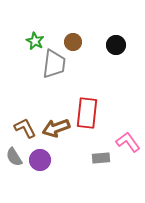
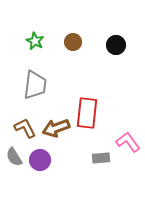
gray trapezoid: moved 19 px left, 21 px down
